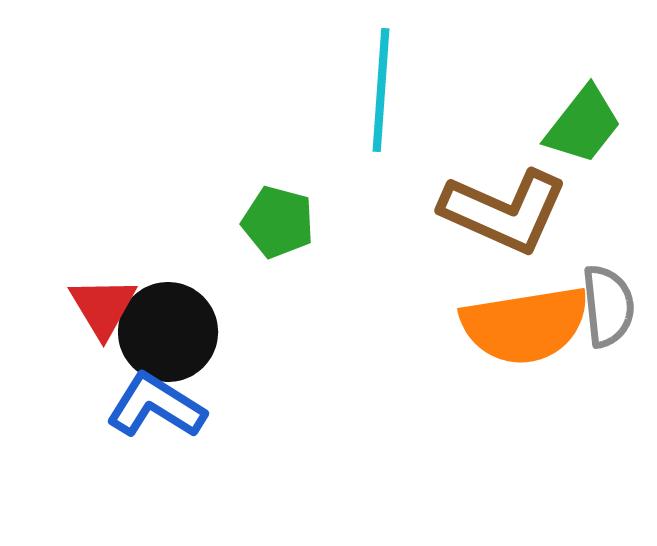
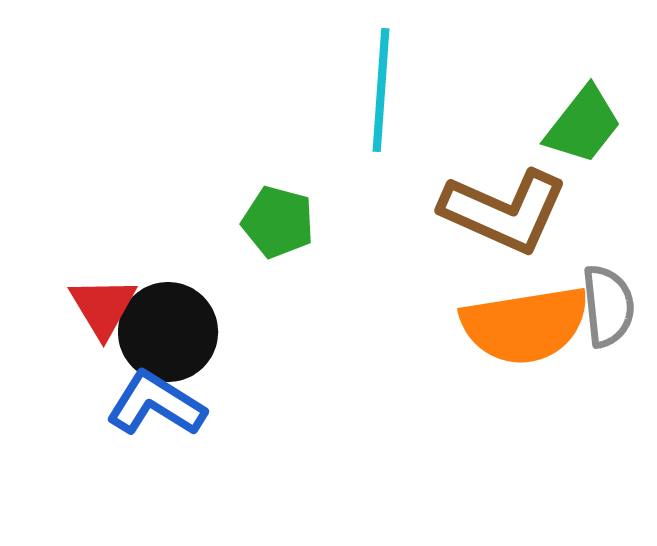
blue L-shape: moved 2 px up
